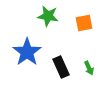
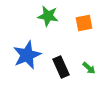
blue star: moved 3 px down; rotated 12 degrees clockwise
green arrow: rotated 24 degrees counterclockwise
